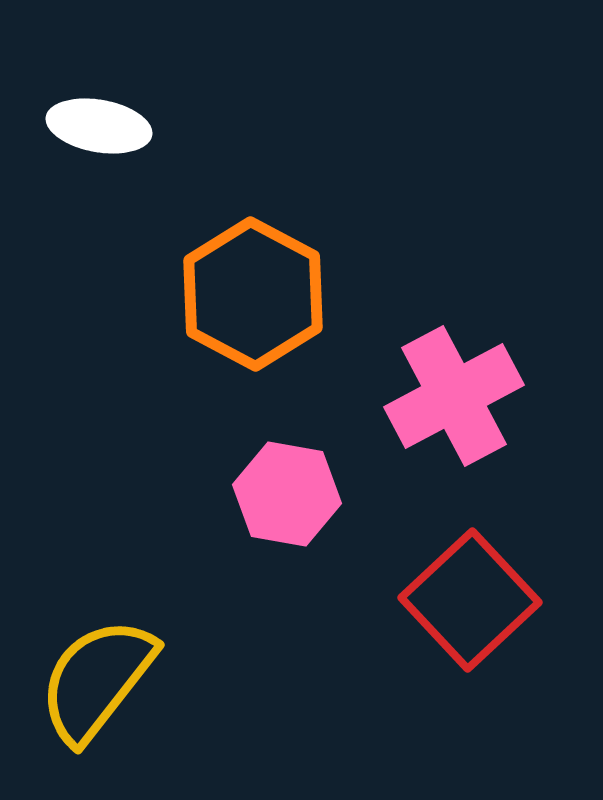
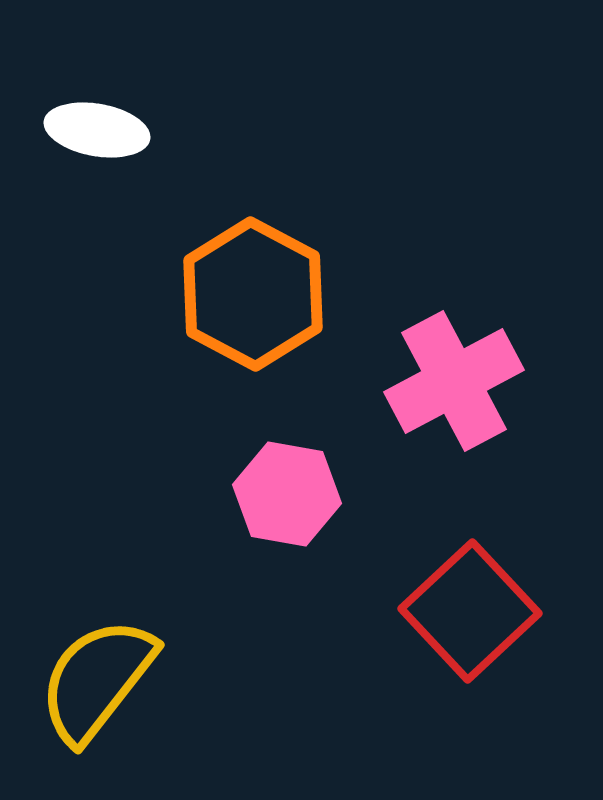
white ellipse: moved 2 px left, 4 px down
pink cross: moved 15 px up
red square: moved 11 px down
